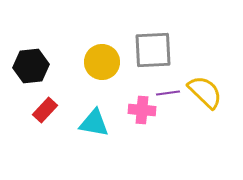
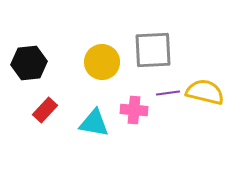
black hexagon: moved 2 px left, 3 px up
yellow semicircle: rotated 30 degrees counterclockwise
pink cross: moved 8 px left
